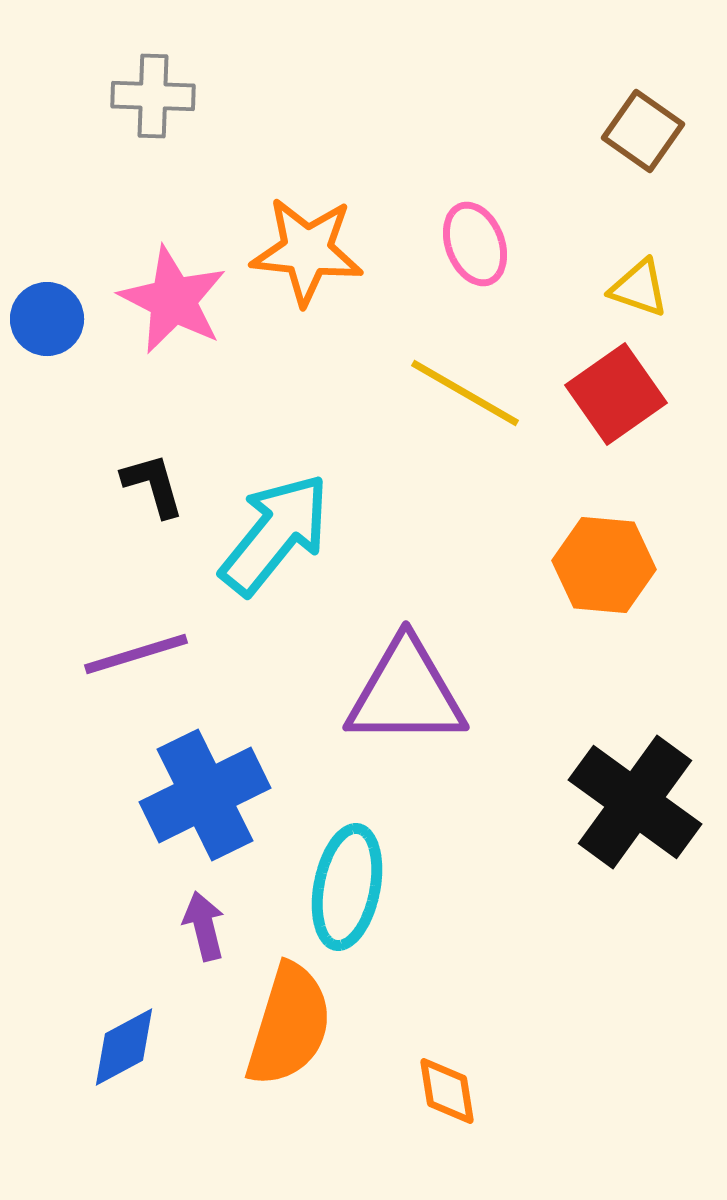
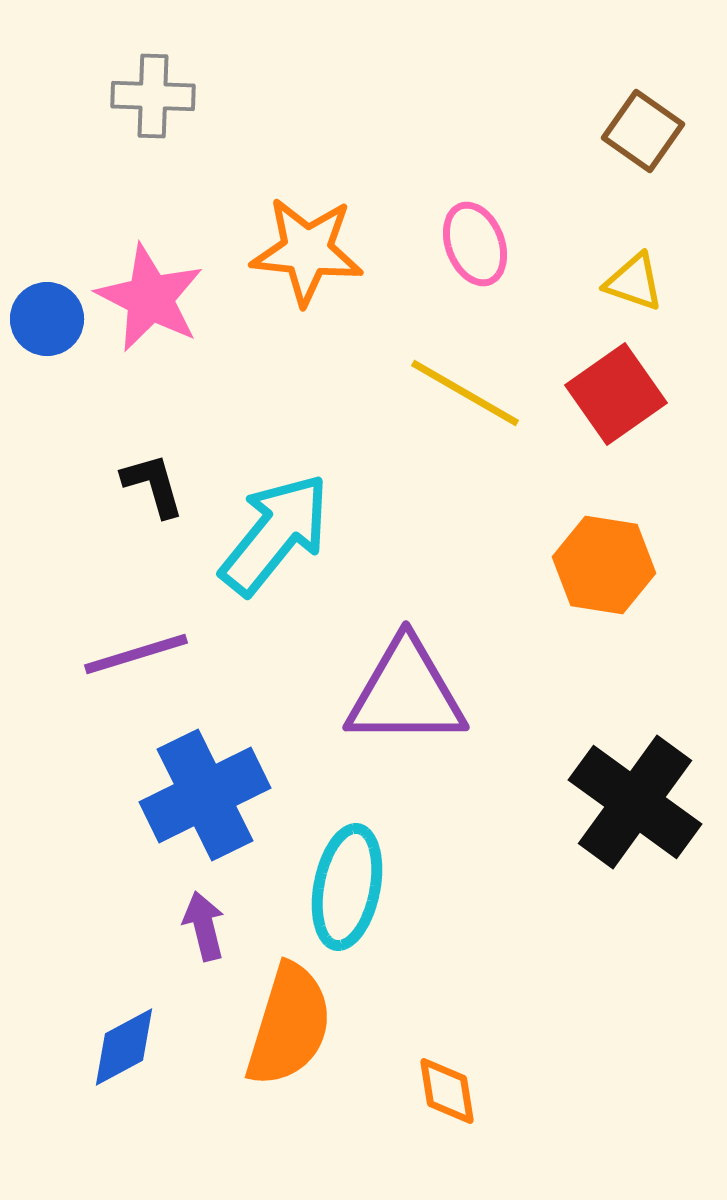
yellow triangle: moved 5 px left, 6 px up
pink star: moved 23 px left, 2 px up
orange hexagon: rotated 4 degrees clockwise
